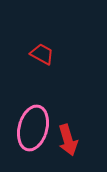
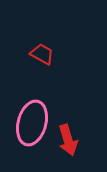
pink ellipse: moved 1 px left, 5 px up
